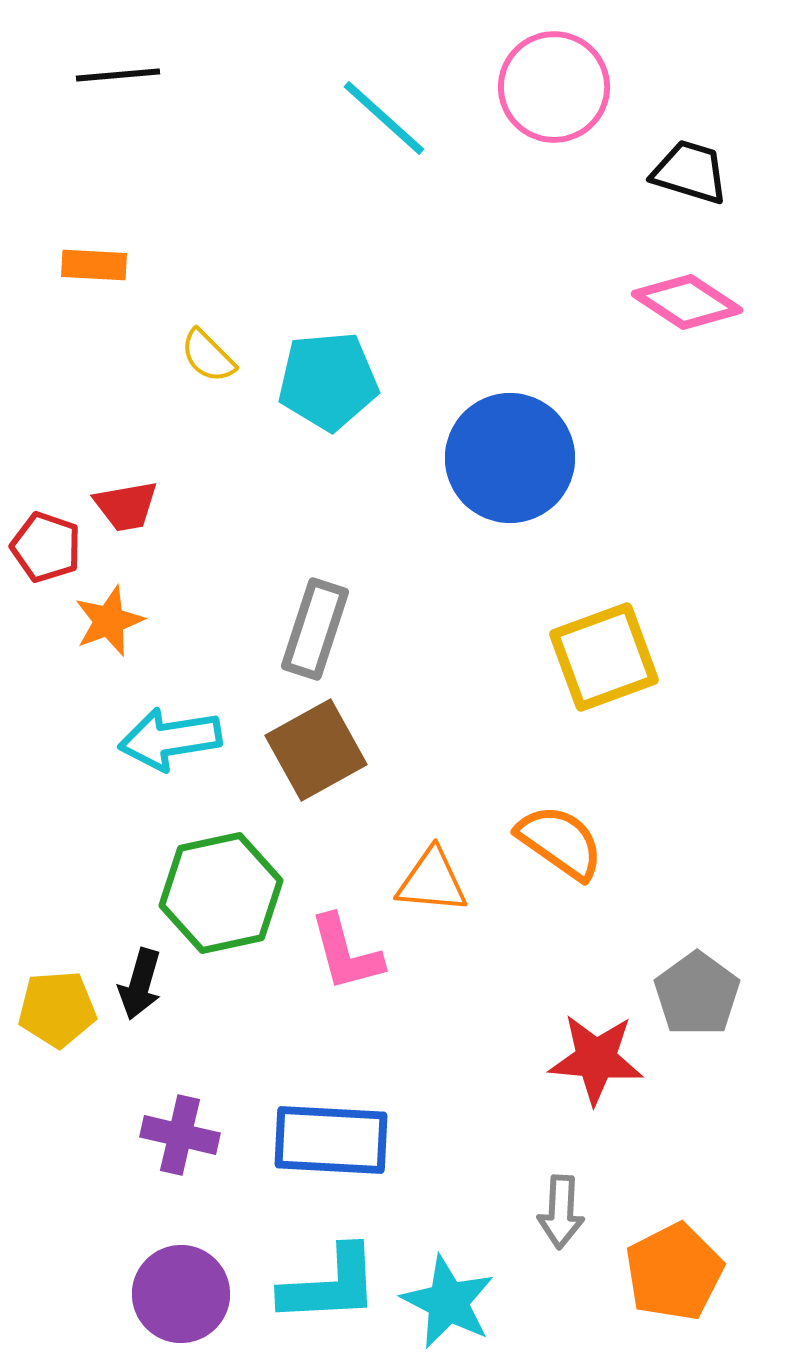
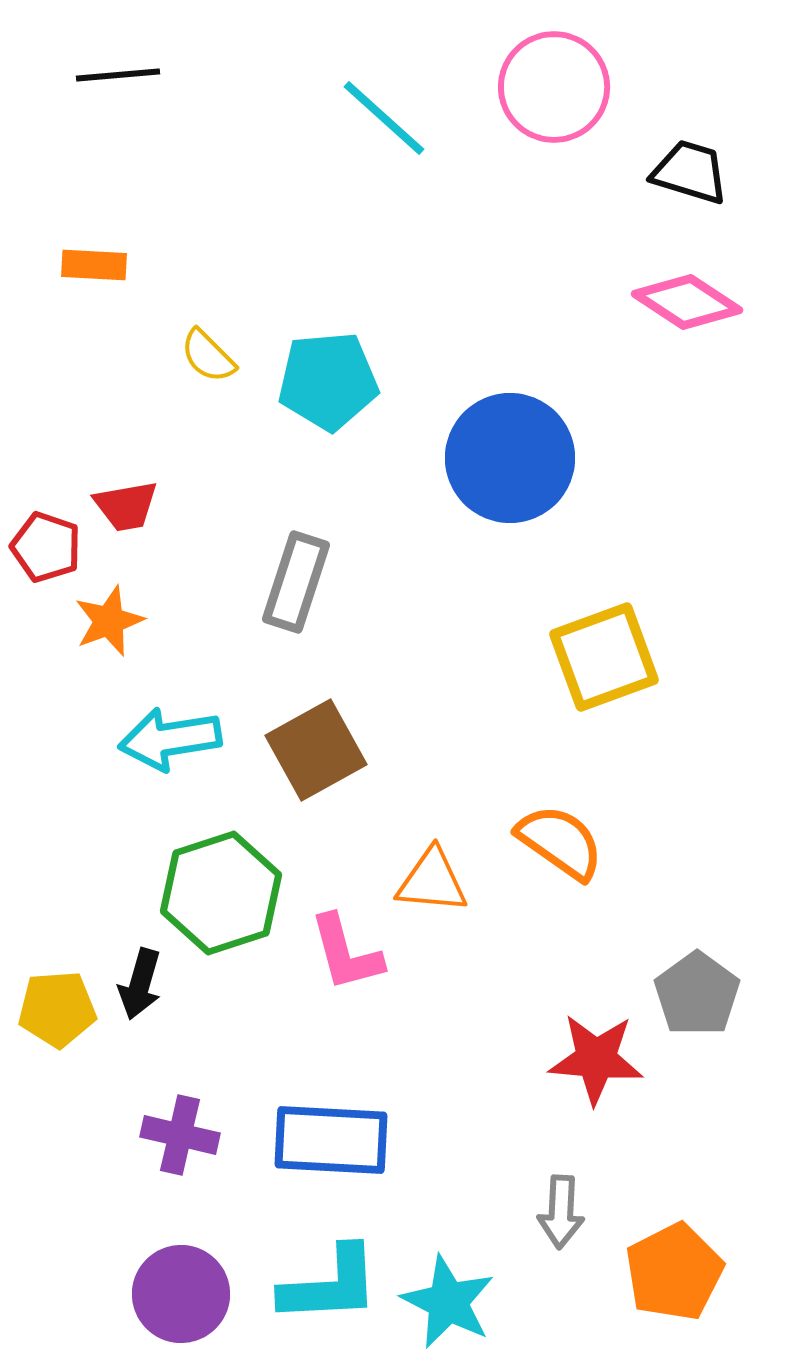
gray rectangle: moved 19 px left, 47 px up
green hexagon: rotated 6 degrees counterclockwise
